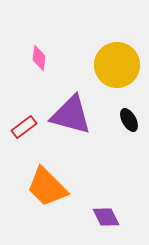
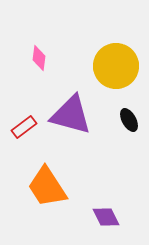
yellow circle: moved 1 px left, 1 px down
orange trapezoid: rotated 12 degrees clockwise
